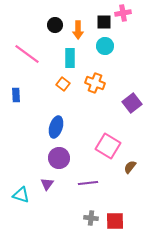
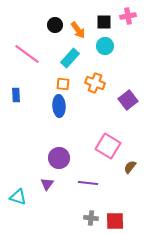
pink cross: moved 5 px right, 3 px down
orange arrow: rotated 36 degrees counterclockwise
cyan rectangle: rotated 42 degrees clockwise
orange square: rotated 32 degrees counterclockwise
purple square: moved 4 px left, 3 px up
blue ellipse: moved 3 px right, 21 px up; rotated 20 degrees counterclockwise
purple line: rotated 12 degrees clockwise
cyan triangle: moved 3 px left, 2 px down
